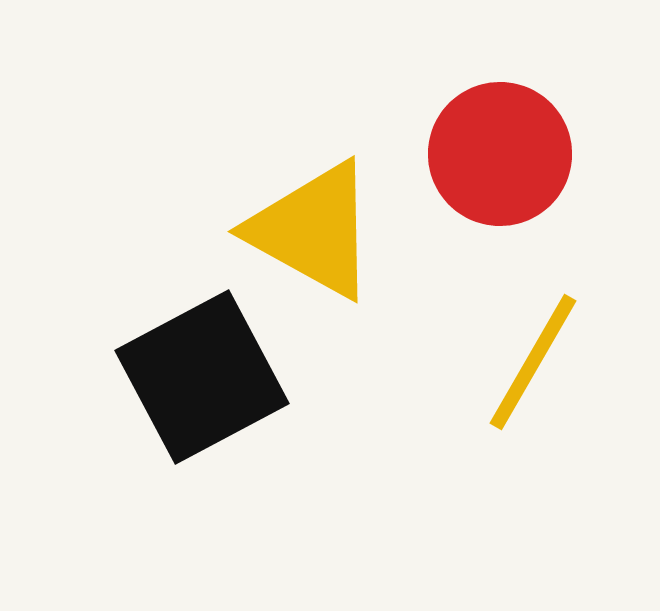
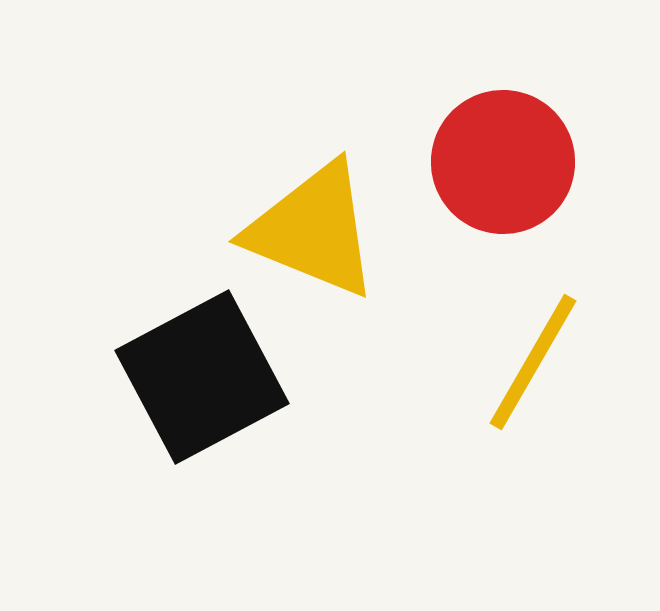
red circle: moved 3 px right, 8 px down
yellow triangle: rotated 7 degrees counterclockwise
